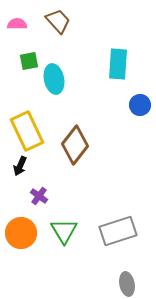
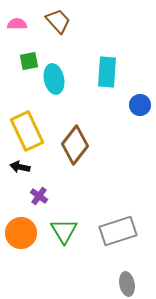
cyan rectangle: moved 11 px left, 8 px down
black arrow: moved 1 px down; rotated 78 degrees clockwise
